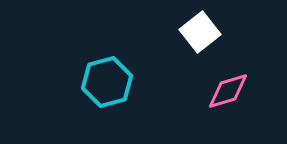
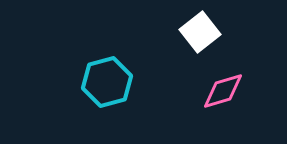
pink diamond: moved 5 px left
